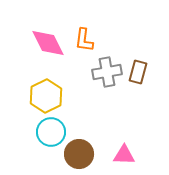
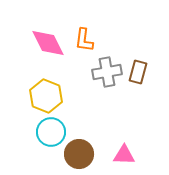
yellow hexagon: rotated 12 degrees counterclockwise
